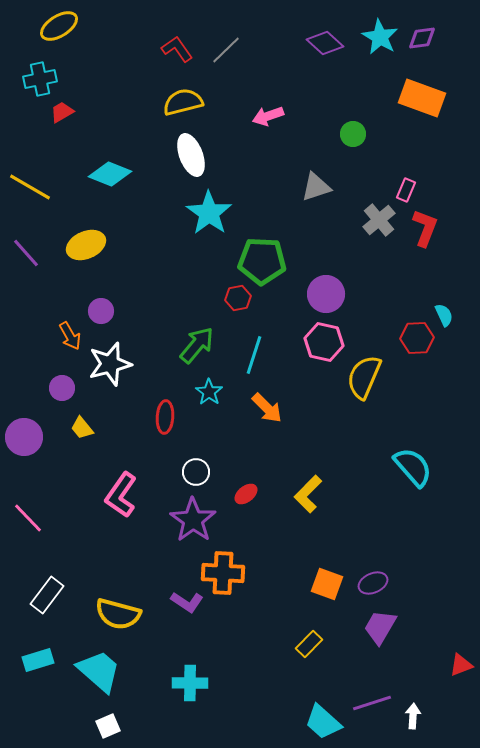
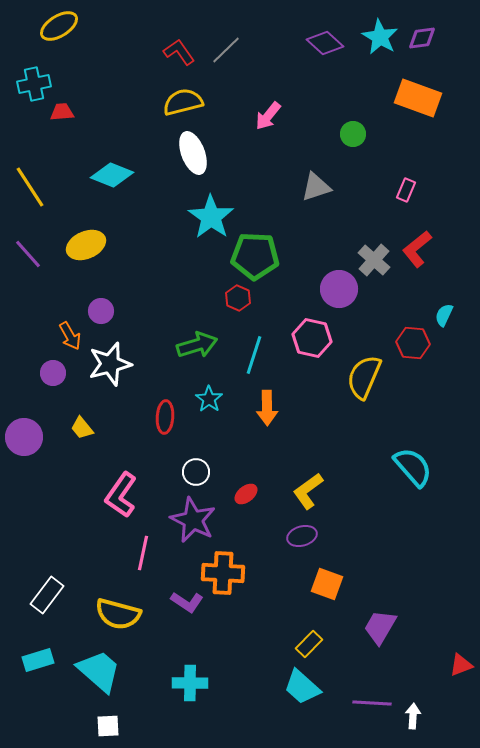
red L-shape at (177, 49): moved 2 px right, 3 px down
cyan cross at (40, 79): moved 6 px left, 5 px down
orange rectangle at (422, 98): moved 4 px left
red trapezoid at (62, 112): rotated 25 degrees clockwise
pink arrow at (268, 116): rotated 32 degrees counterclockwise
white ellipse at (191, 155): moved 2 px right, 2 px up
cyan diamond at (110, 174): moved 2 px right, 1 px down
yellow line at (30, 187): rotated 27 degrees clockwise
cyan star at (209, 213): moved 2 px right, 4 px down
gray cross at (379, 220): moved 5 px left, 40 px down; rotated 8 degrees counterclockwise
red L-shape at (425, 228): moved 8 px left, 21 px down; rotated 150 degrees counterclockwise
purple line at (26, 253): moved 2 px right, 1 px down
green pentagon at (262, 261): moved 7 px left, 5 px up
purple circle at (326, 294): moved 13 px right, 5 px up
red hexagon at (238, 298): rotated 25 degrees counterclockwise
cyan semicircle at (444, 315): rotated 130 degrees counterclockwise
red hexagon at (417, 338): moved 4 px left, 5 px down; rotated 8 degrees clockwise
pink hexagon at (324, 342): moved 12 px left, 4 px up
green arrow at (197, 345): rotated 33 degrees clockwise
purple circle at (62, 388): moved 9 px left, 15 px up
cyan star at (209, 392): moved 7 px down
orange arrow at (267, 408): rotated 44 degrees clockwise
yellow L-shape at (308, 494): moved 3 px up; rotated 9 degrees clockwise
pink line at (28, 518): moved 115 px right, 35 px down; rotated 56 degrees clockwise
purple star at (193, 520): rotated 9 degrees counterclockwise
purple ellipse at (373, 583): moved 71 px left, 47 px up; rotated 8 degrees clockwise
purple line at (372, 703): rotated 21 degrees clockwise
cyan trapezoid at (323, 722): moved 21 px left, 35 px up
white square at (108, 726): rotated 20 degrees clockwise
